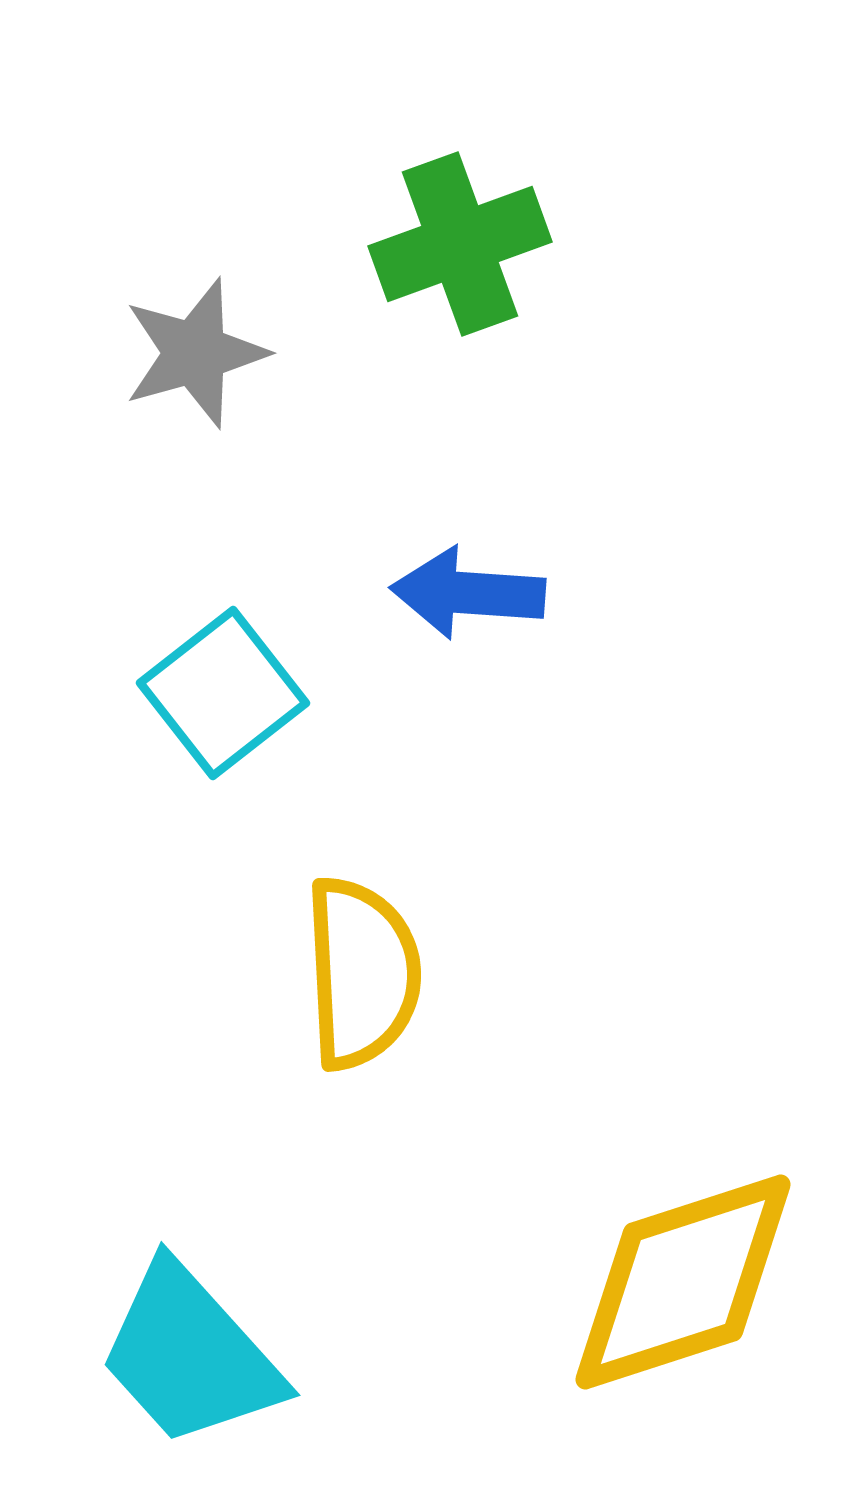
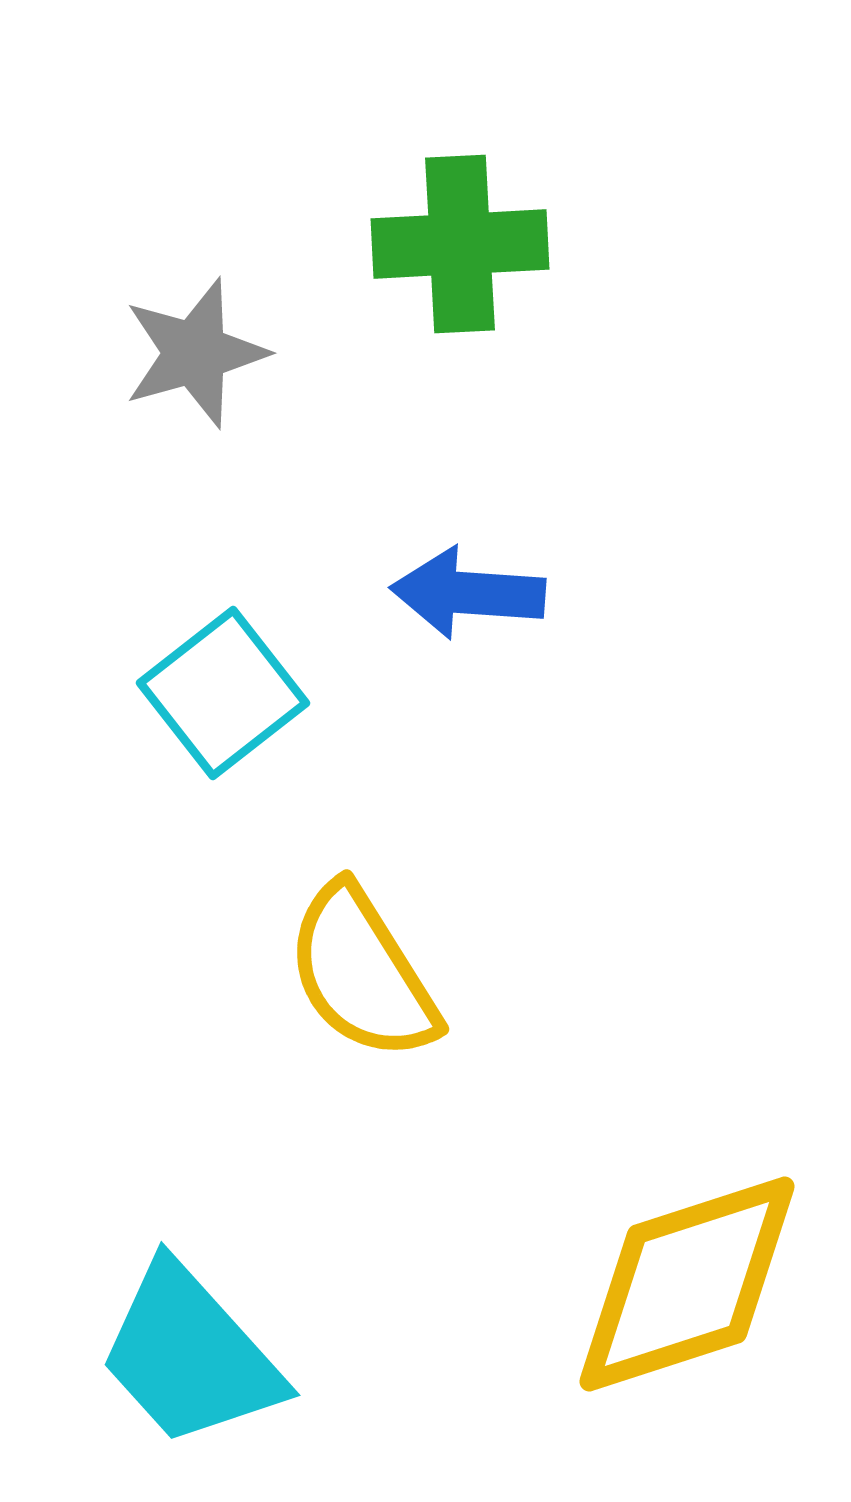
green cross: rotated 17 degrees clockwise
yellow semicircle: rotated 151 degrees clockwise
yellow diamond: moved 4 px right, 2 px down
